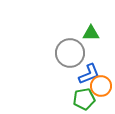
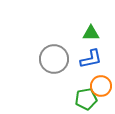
gray circle: moved 16 px left, 6 px down
blue L-shape: moved 2 px right, 15 px up; rotated 10 degrees clockwise
green pentagon: moved 2 px right
